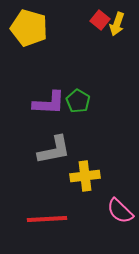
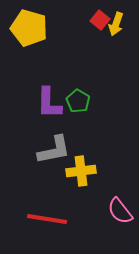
yellow arrow: moved 1 px left
purple L-shape: rotated 88 degrees clockwise
yellow cross: moved 4 px left, 5 px up
pink semicircle: rotated 8 degrees clockwise
red line: rotated 12 degrees clockwise
